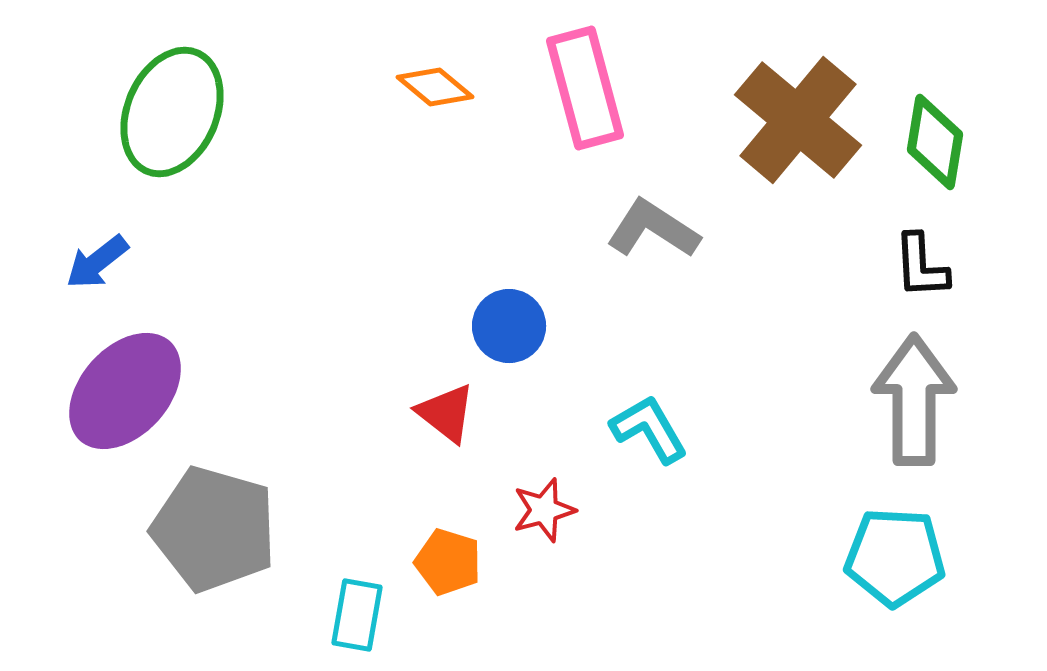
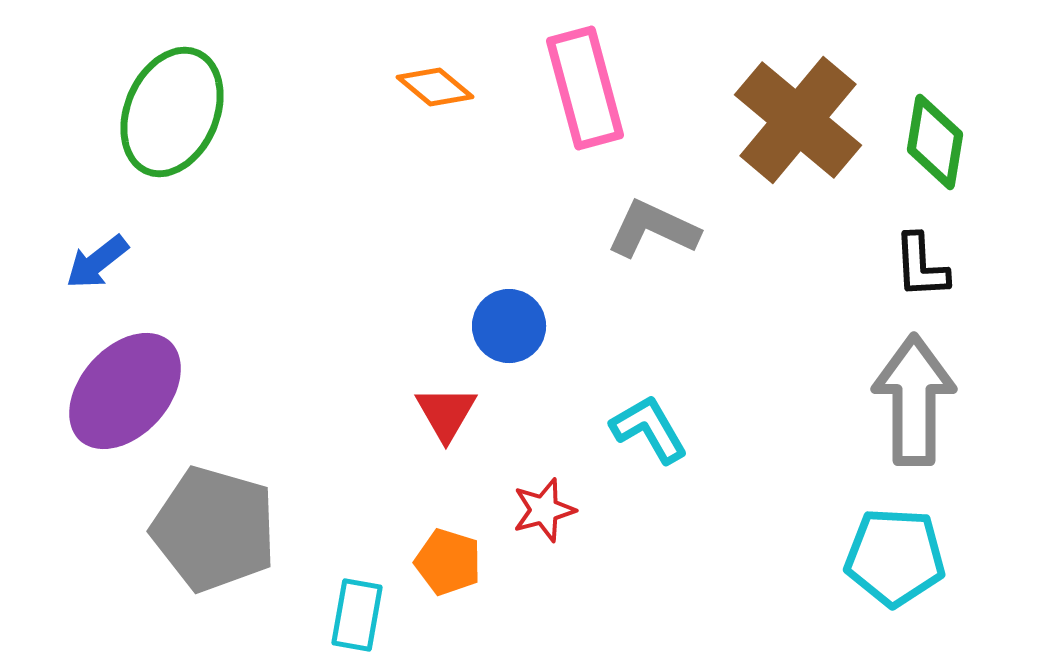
gray L-shape: rotated 8 degrees counterclockwise
red triangle: rotated 22 degrees clockwise
